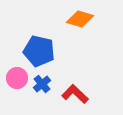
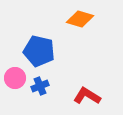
pink circle: moved 2 px left
blue cross: moved 2 px left, 2 px down; rotated 18 degrees clockwise
red L-shape: moved 12 px right, 2 px down; rotated 12 degrees counterclockwise
